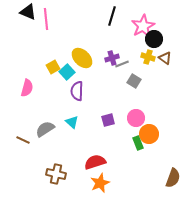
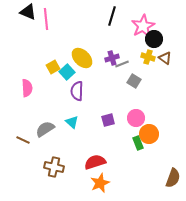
pink semicircle: rotated 18 degrees counterclockwise
brown cross: moved 2 px left, 7 px up
